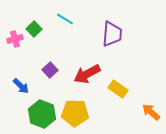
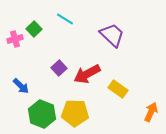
purple trapezoid: moved 1 px down; rotated 52 degrees counterclockwise
purple square: moved 9 px right, 2 px up
orange arrow: rotated 72 degrees clockwise
